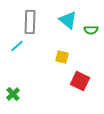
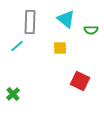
cyan triangle: moved 2 px left, 1 px up
yellow square: moved 2 px left, 9 px up; rotated 16 degrees counterclockwise
